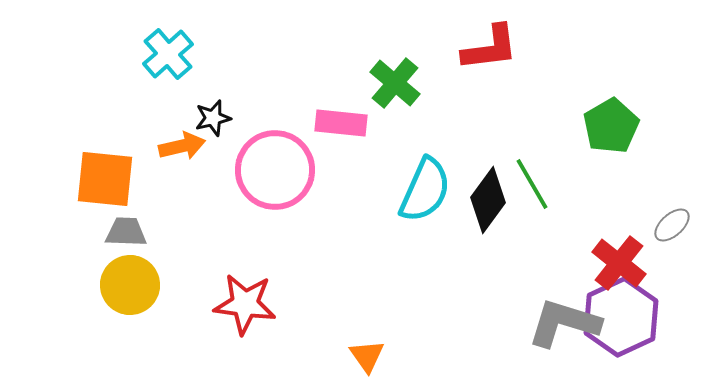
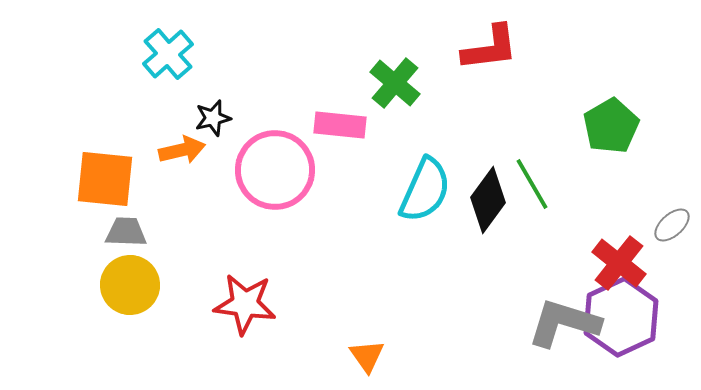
pink rectangle: moved 1 px left, 2 px down
orange arrow: moved 4 px down
